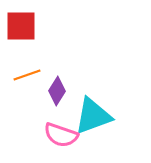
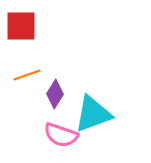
purple diamond: moved 2 px left, 3 px down
cyan triangle: moved 2 px up
